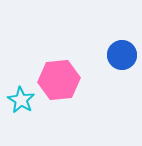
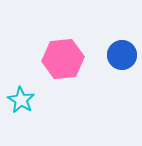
pink hexagon: moved 4 px right, 21 px up
